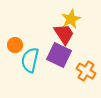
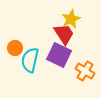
orange circle: moved 3 px down
orange cross: moved 1 px left
